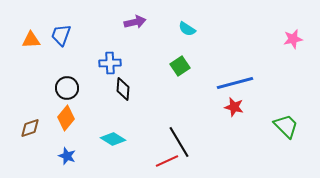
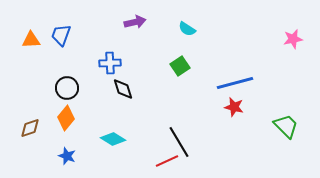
black diamond: rotated 20 degrees counterclockwise
